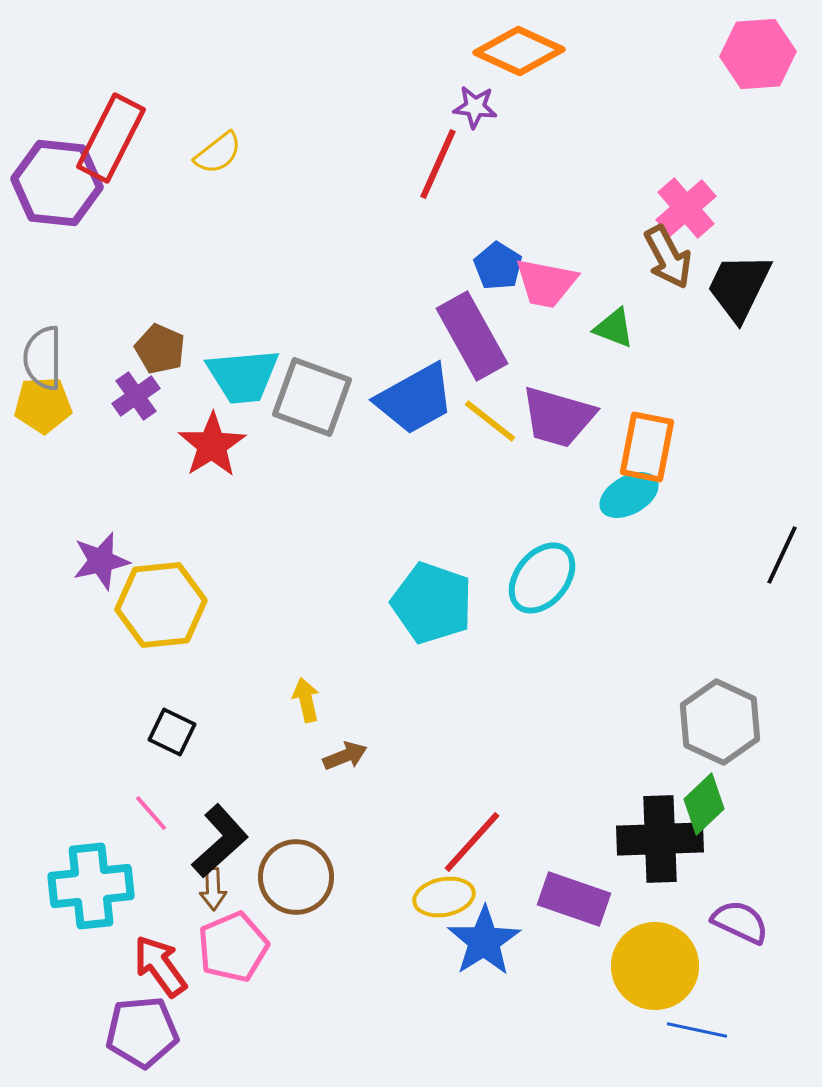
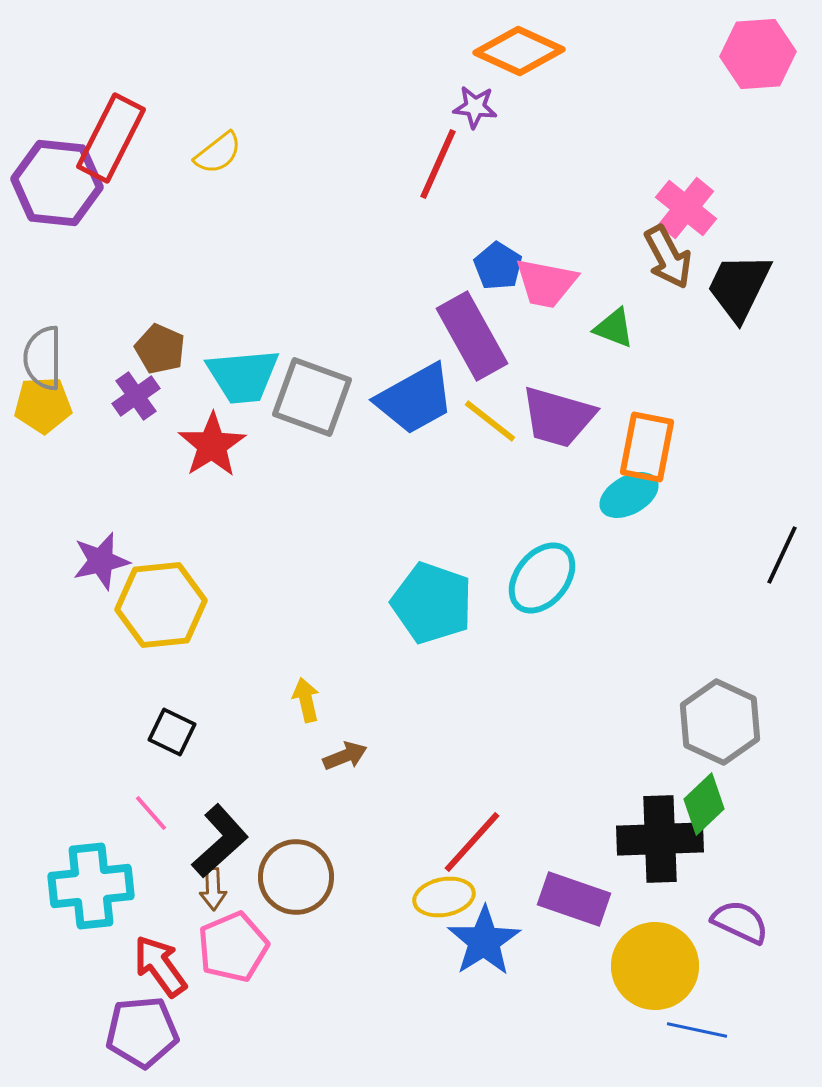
pink cross at (686, 208): rotated 10 degrees counterclockwise
